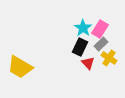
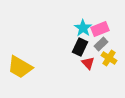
pink rectangle: rotated 36 degrees clockwise
